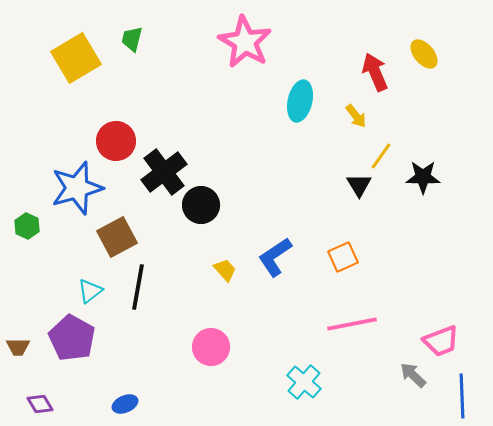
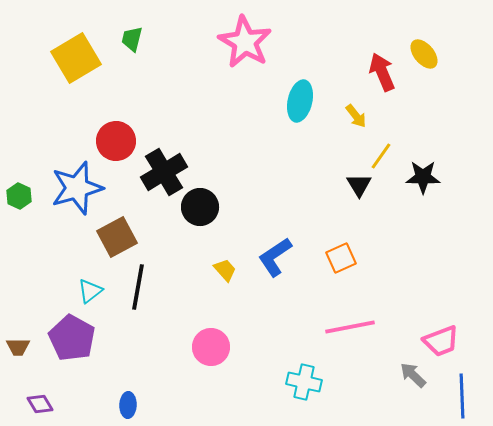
red arrow: moved 7 px right
black cross: rotated 6 degrees clockwise
black circle: moved 1 px left, 2 px down
green hexagon: moved 8 px left, 30 px up
orange square: moved 2 px left, 1 px down
pink line: moved 2 px left, 3 px down
cyan cross: rotated 28 degrees counterclockwise
blue ellipse: moved 3 px right, 1 px down; rotated 65 degrees counterclockwise
